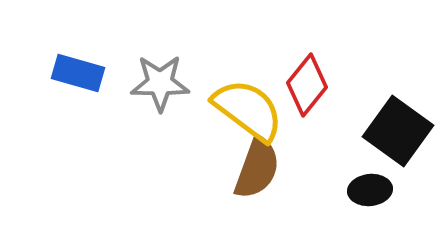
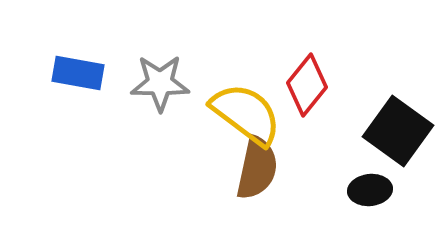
blue rectangle: rotated 6 degrees counterclockwise
yellow semicircle: moved 2 px left, 4 px down
brown semicircle: rotated 8 degrees counterclockwise
